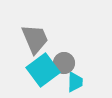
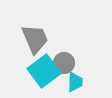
cyan square: moved 1 px right, 1 px down
